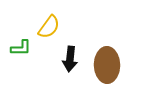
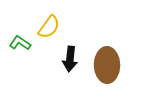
green L-shape: moved 1 px left, 5 px up; rotated 145 degrees counterclockwise
